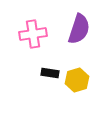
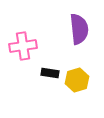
purple semicircle: rotated 24 degrees counterclockwise
pink cross: moved 10 px left, 12 px down
